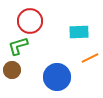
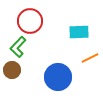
green L-shape: moved 1 px down; rotated 30 degrees counterclockwise
blue circle: moved 1 px right
